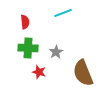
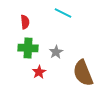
cyan line: rotated 48 degrees clockwise
red star: rotated 24 degrees clockwise
